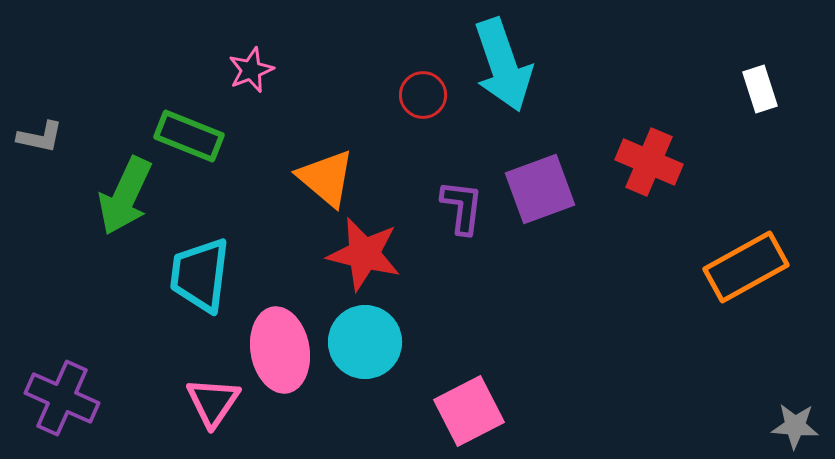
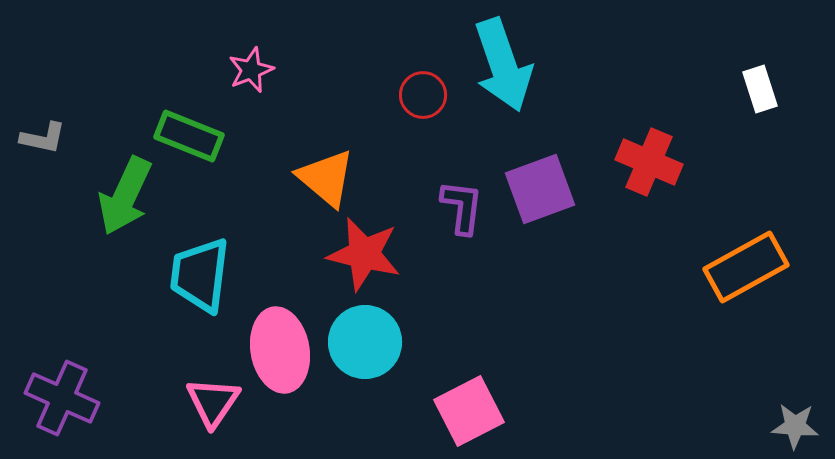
gray L-shape: moved 3 px right, 1 px down
